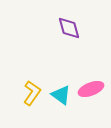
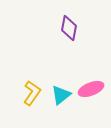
purple diamond: rotated 25 degrees clockwise
cyan triangle: rotated 45 degrees clockwise
